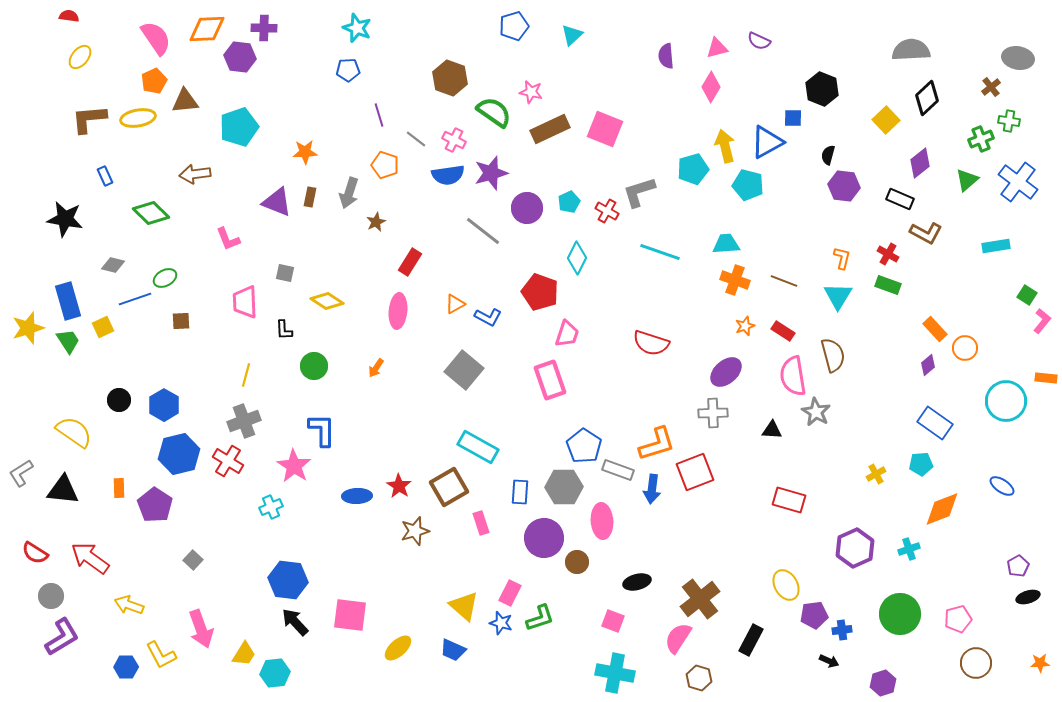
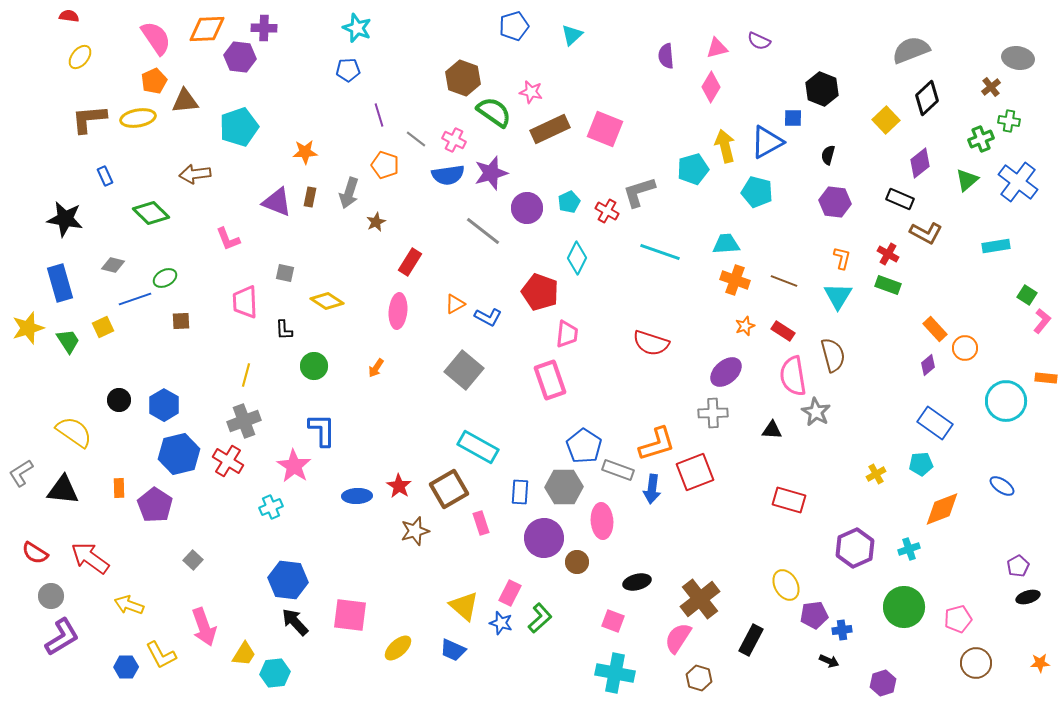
gray semicircle at (911, 50): rotated 18 degrees counterclockwise
brown hexagon at (450, 78): moved 13 px right
cyan pentagon at (748, 185): moved 9 px right, 7 px down
purple hexagon at (844, 186): moved 9 px left, 16 px down
blue rectangle at (68, 301): moved 8 px left, 18 px up
pink trapezoid at (567, 334): rotated 12 degrees counterclockwise
brown square at (449, 487): moved 2 px down
green circle at (900, 614): moved 4 px right, 7 px up
green L-shape at (540, 618): rotated 24 degrees counterclockwise
pink arrow at (201, 629): moved 3 px right, 2 px up
